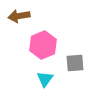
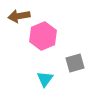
pink hexagon: moved 9 px up
gray square: rotated 12 degrees counterclockwise
